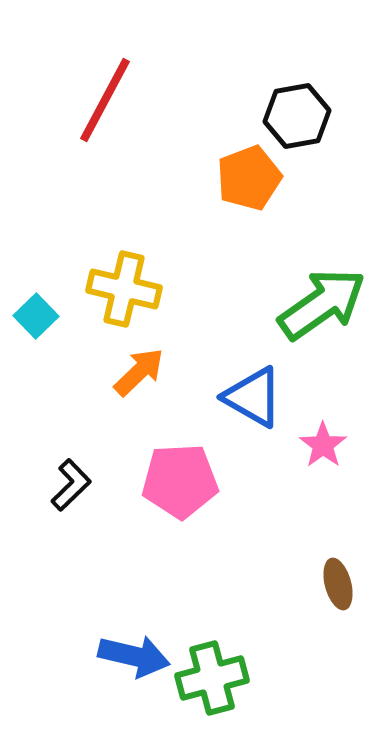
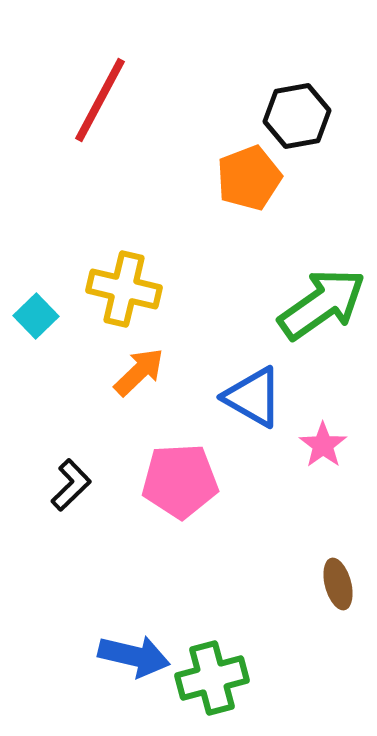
red line: moved 5 px left
